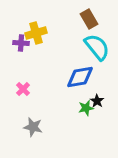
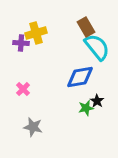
brown rectangle: moved 3 px left, 8 px down
